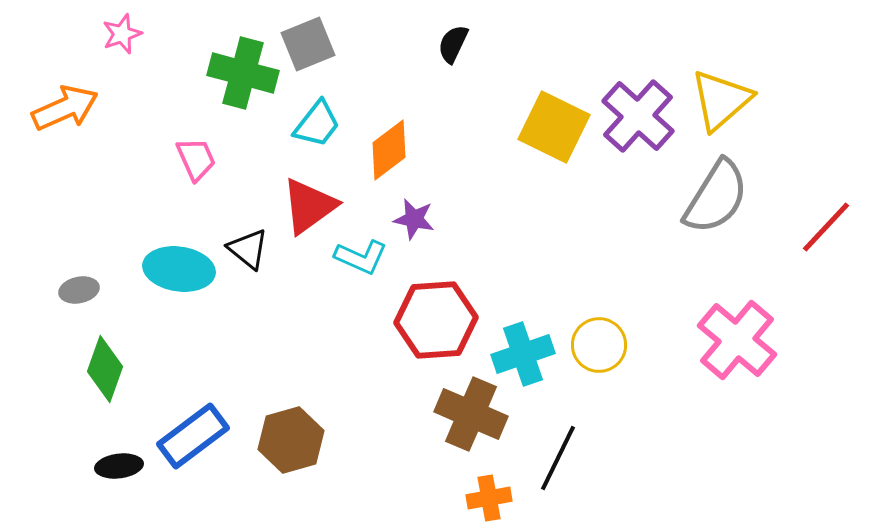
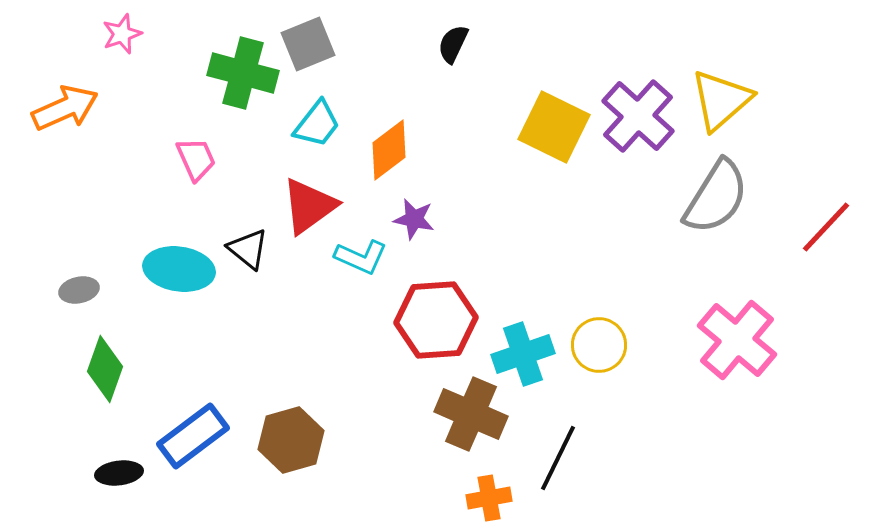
black ellipse: moved 7 px down
